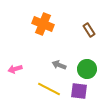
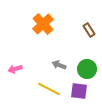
orange cross: rotated 25 degrees clockwise
